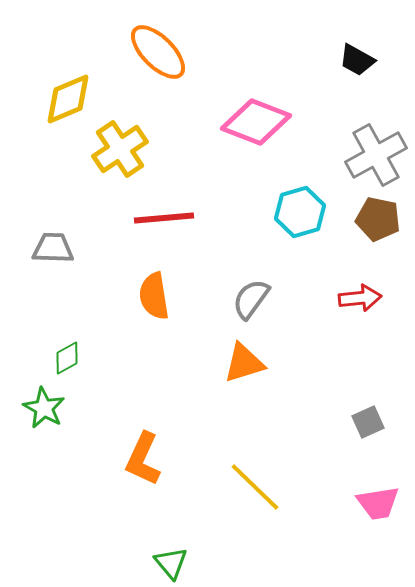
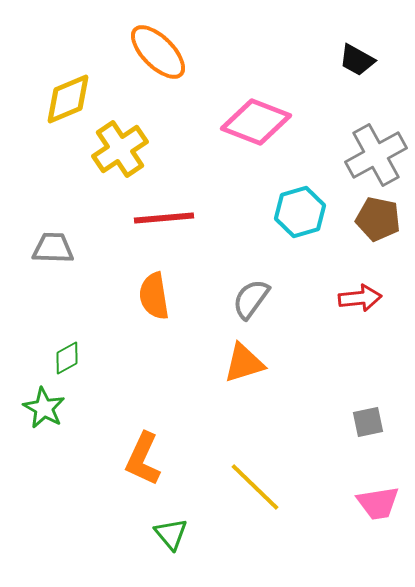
gray square: rotated 12 degrees clockwise
green triangle: moved 29 px up
